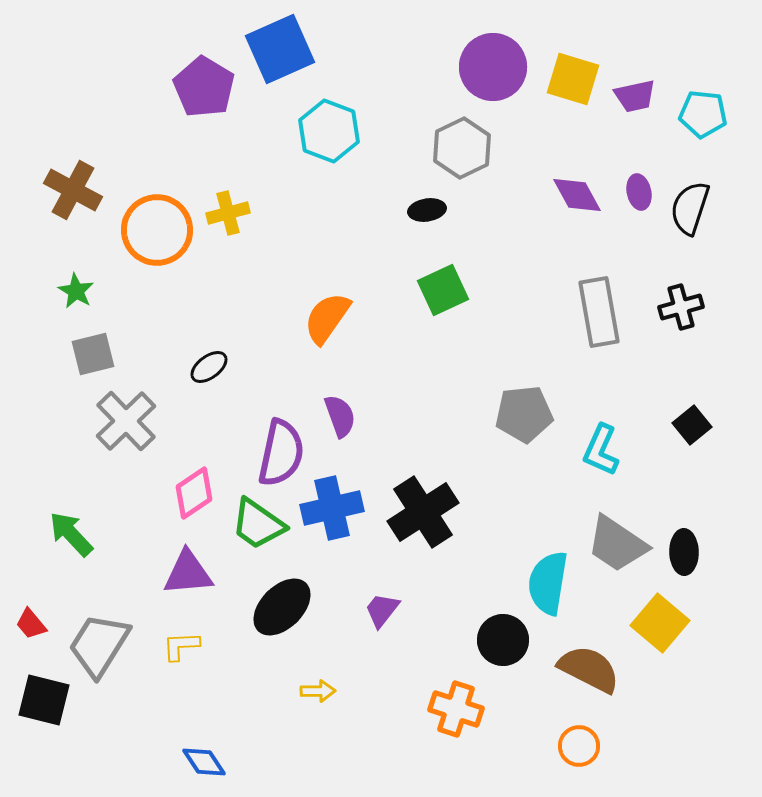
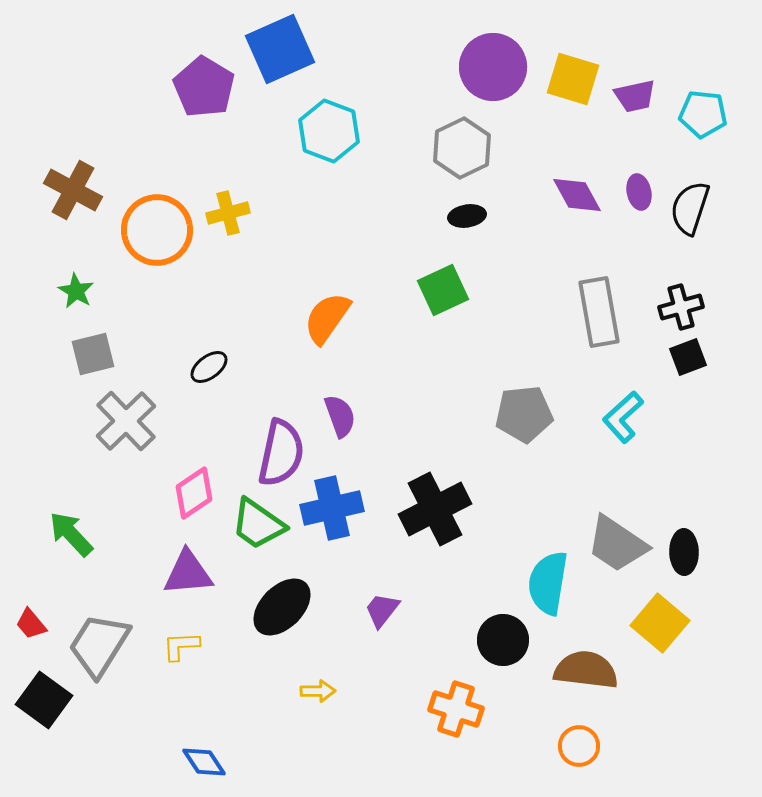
black ellipse at (427, 210): moved 40 px right, 6 px down
black square at (692, 425): moved 4 px left, 68 px up; rotated 18 degrees clockwise
cyan L-shape at (601, 450): moved 22 px right, 33 px up; rotated 24 degrees clockwise
black cross at (423, 512): moved 12 px right, 3 px up; rotated 6 degrees clockwise
brown semicircle at (589, 669): moved 3 px left, 1 px down; rotated 20 degrees counterclockwise
black square at (44, 700): rotated 22 degrees clockwise
